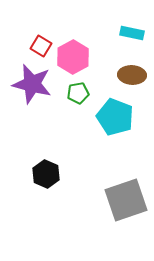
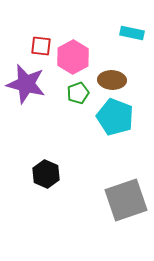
red square: rotated 25 degrees counterclockwise
brown ellipse: moved 20 px left, 5 px down
purple star: moved 6 px left
green pentagon: rotated 10 degrees counterclockwise
